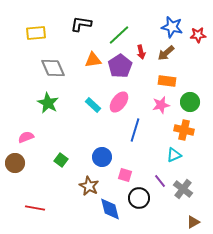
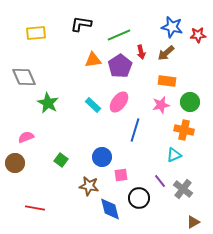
green line: rotated 20 degrees clockwise
gray diamond: moved 29 px left, 9 px down
pink square: moved 4 px left; rotated 24 degrees counterclockwise
brown star: rotated 18 degrees counterclockwise
